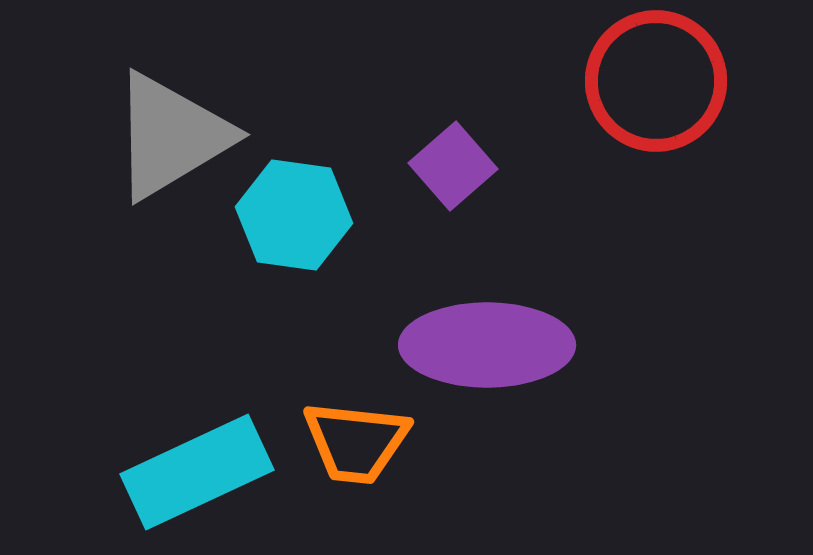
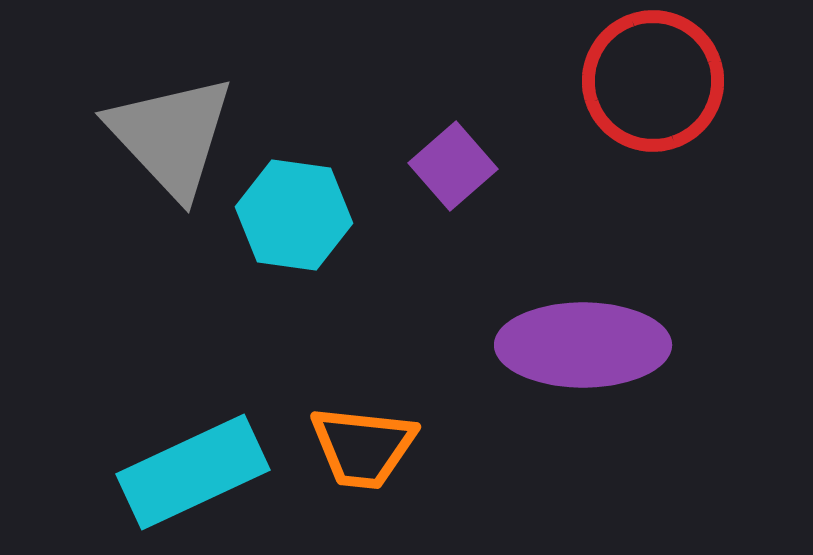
red circle: moved 3 px left
gray triangle: rotated 42 degrees counterclockwise
purple ellipse: moved 96 px right
orange trapezoid: moved 7 px right, 5 px down
cyan rectangle: moved 4 px left
